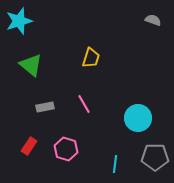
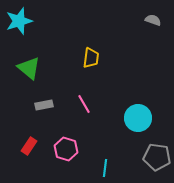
yellow trapezoid: rotated 10 degrees counterclockwise
green triangle: moved 2 px left, 3 px down
gray rectangle: moved 1 px left, 2 px up
gray pentagon: moved 2 px right; rotated 8 degrees clockwise
cyan line: moved 10 px left, 4 px down
